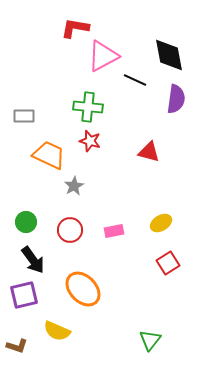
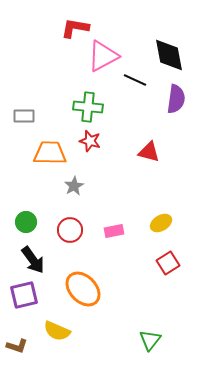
orange trapezoid: moved 1 px right, 2 px up; rotated 24 degrees counterclockwise
